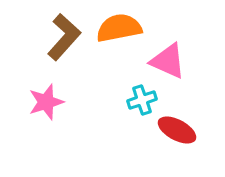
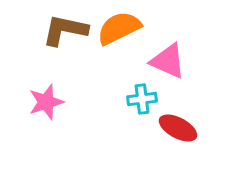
orange semicircle: rotated 15 degrees counterclockwise
brown L-shape: moved 1 px right, 7 px up; rotated 120 degrees counterclockwise
cyan cross: moved 1 px up; rotated 12 degrees clockwise
red ellipse: moved 1 px right, 2 px up
